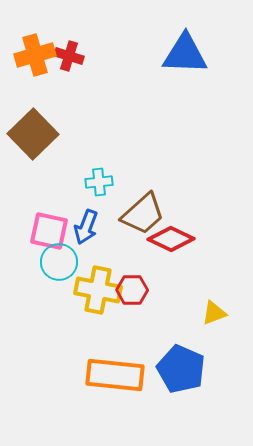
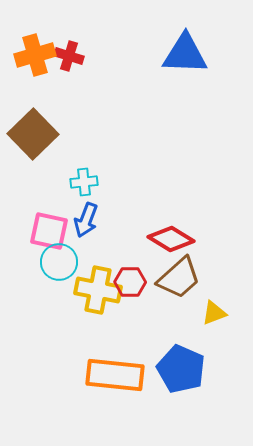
cyan cross: moved 15 px left
brown trapezoid: moved 36 px right, 64 px down
blue arrow: moved 7 px up
red diamond: rotated 6 degrees clockwise
red hexagon: moved 2 px left, 8 px up
